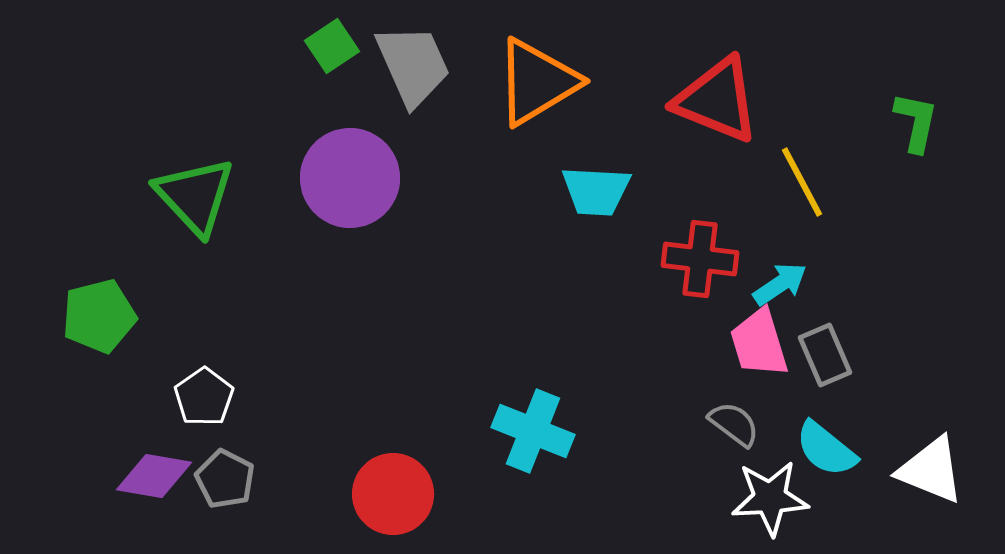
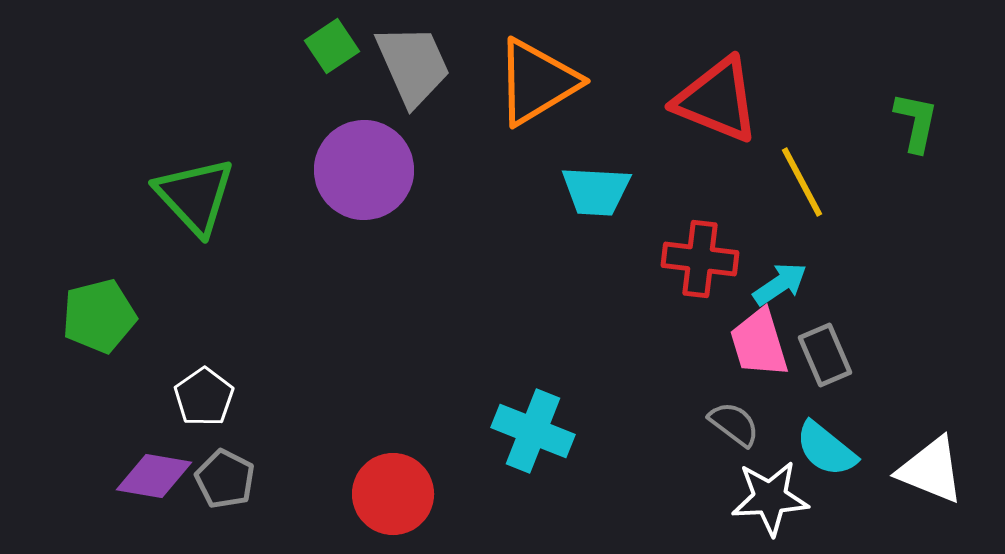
purple circle: moved 14 px right, 8 px up
